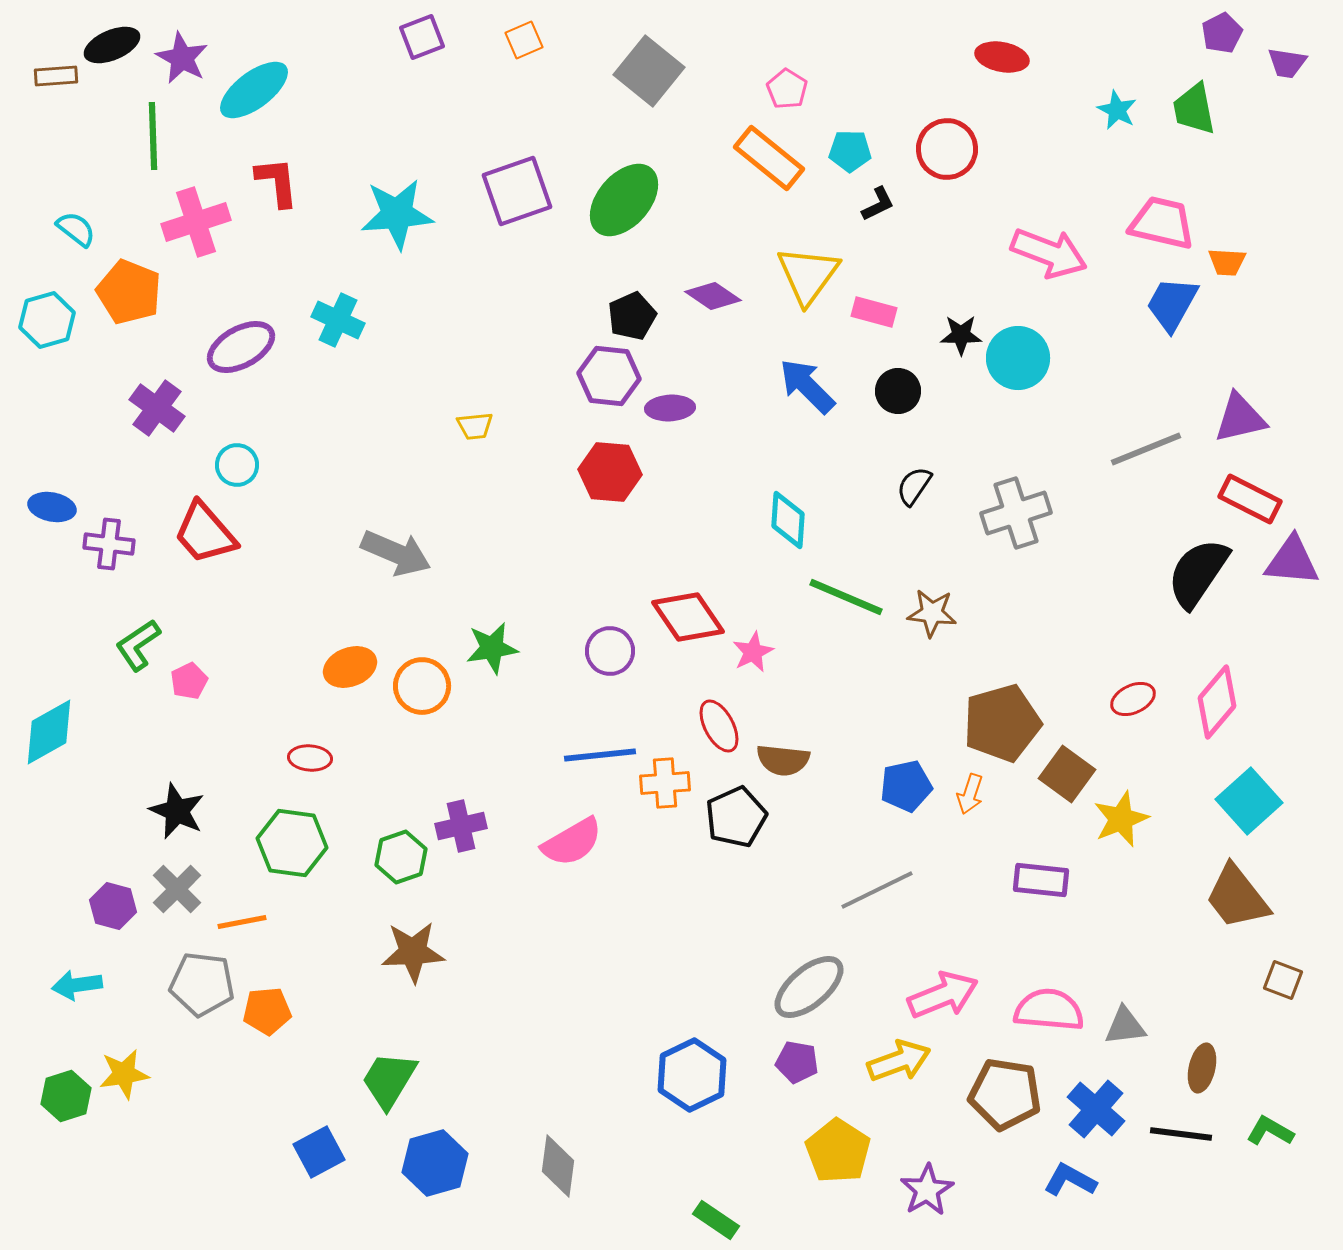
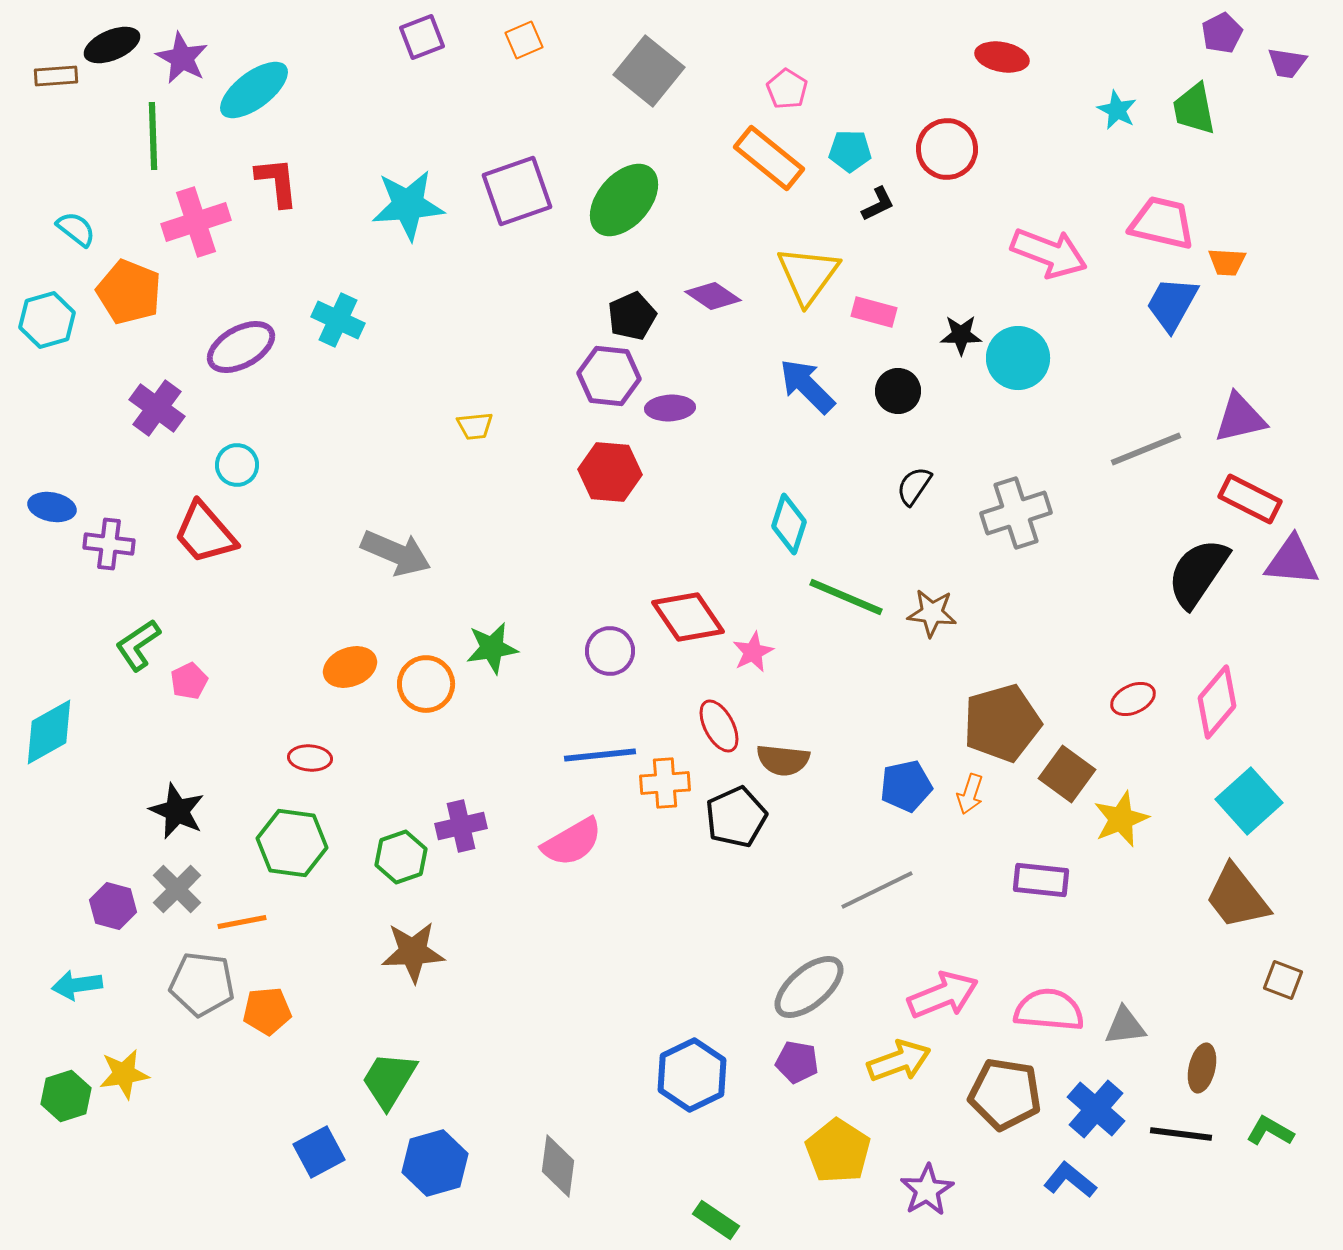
cyan star at (397, 214): moved 11 px right, 9 px up
cyan diamond at (788, 520): moved 1 px right, 4 px down; rotated 14 degrees clockwise
orange circle at (422, 686): moved 4 px right, 2 px up
blue L-shape at (1070, 1180): rotated 10 degrees clockwise
